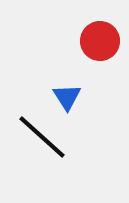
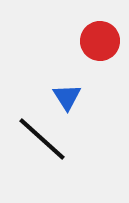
black line: moved 2 px down
